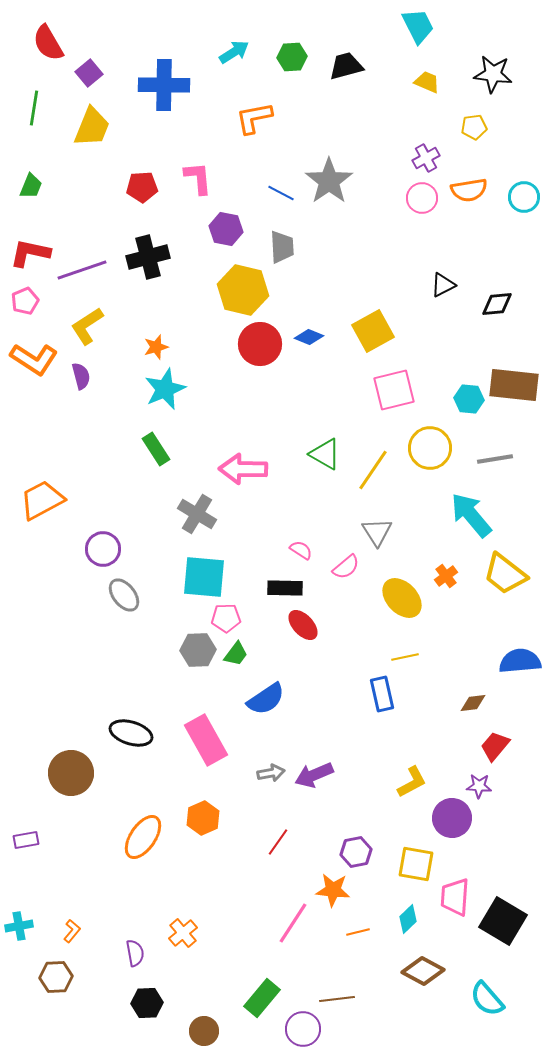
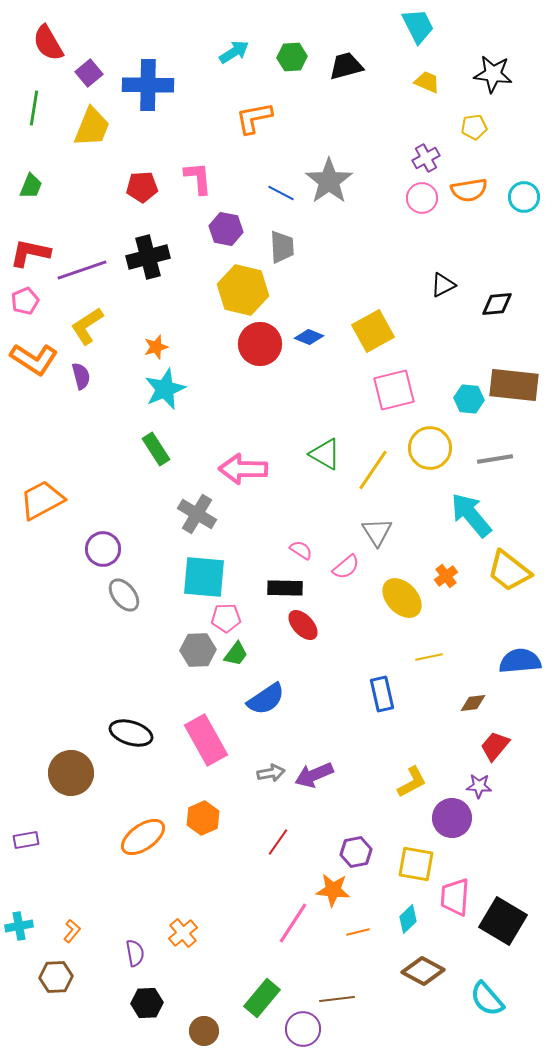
blue cross at (164, 85): moved 16 px left
yellow trapezoid at (505, 574): moved 4 px right, 3 px up
yellow line at (405, 657): moved 24 px right
orange ellipse at (143, 837): rotated 21 degrees clockwise
